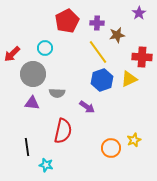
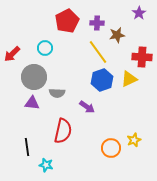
gray circle: moved 1 px right, 3 px down
